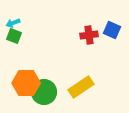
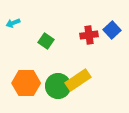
blue square: rotated 24 degrees clockwise
green square: moved 32 px right, 5 px down; rotated 14 degrees clockwise
yellow rectangle: moved 3 px left, 7 px up
green circle: moved 14 px right, 6 px up
